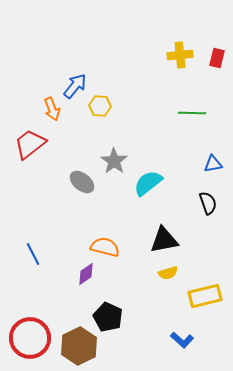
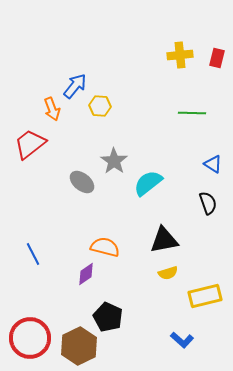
blue triangle: rotated 42 degrees clockwise
